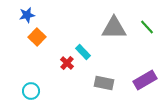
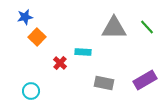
blue star: moved 2 px left, 2 px down
cyan rectangle: rotated 42 degrees counterclockwise
red cross: moved 7 px left
